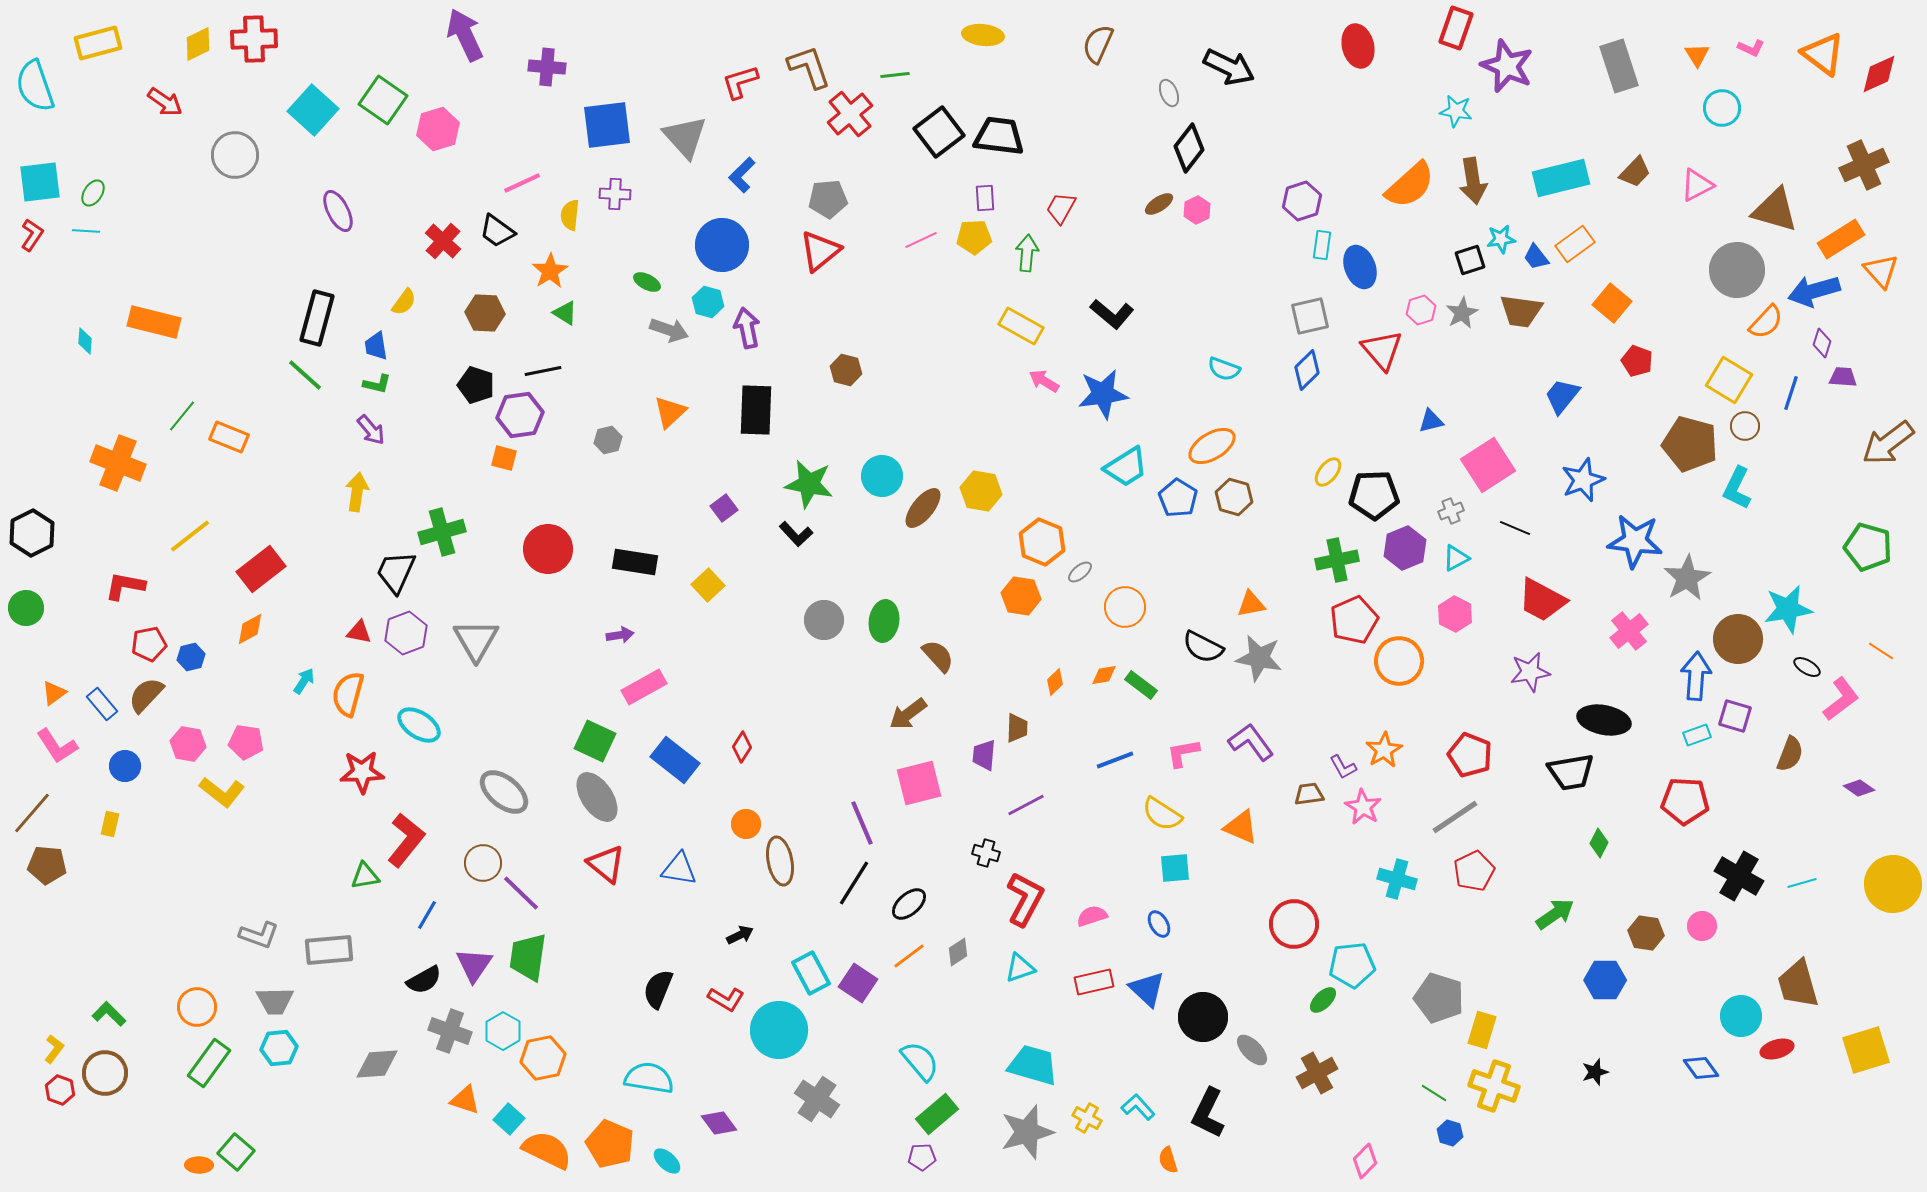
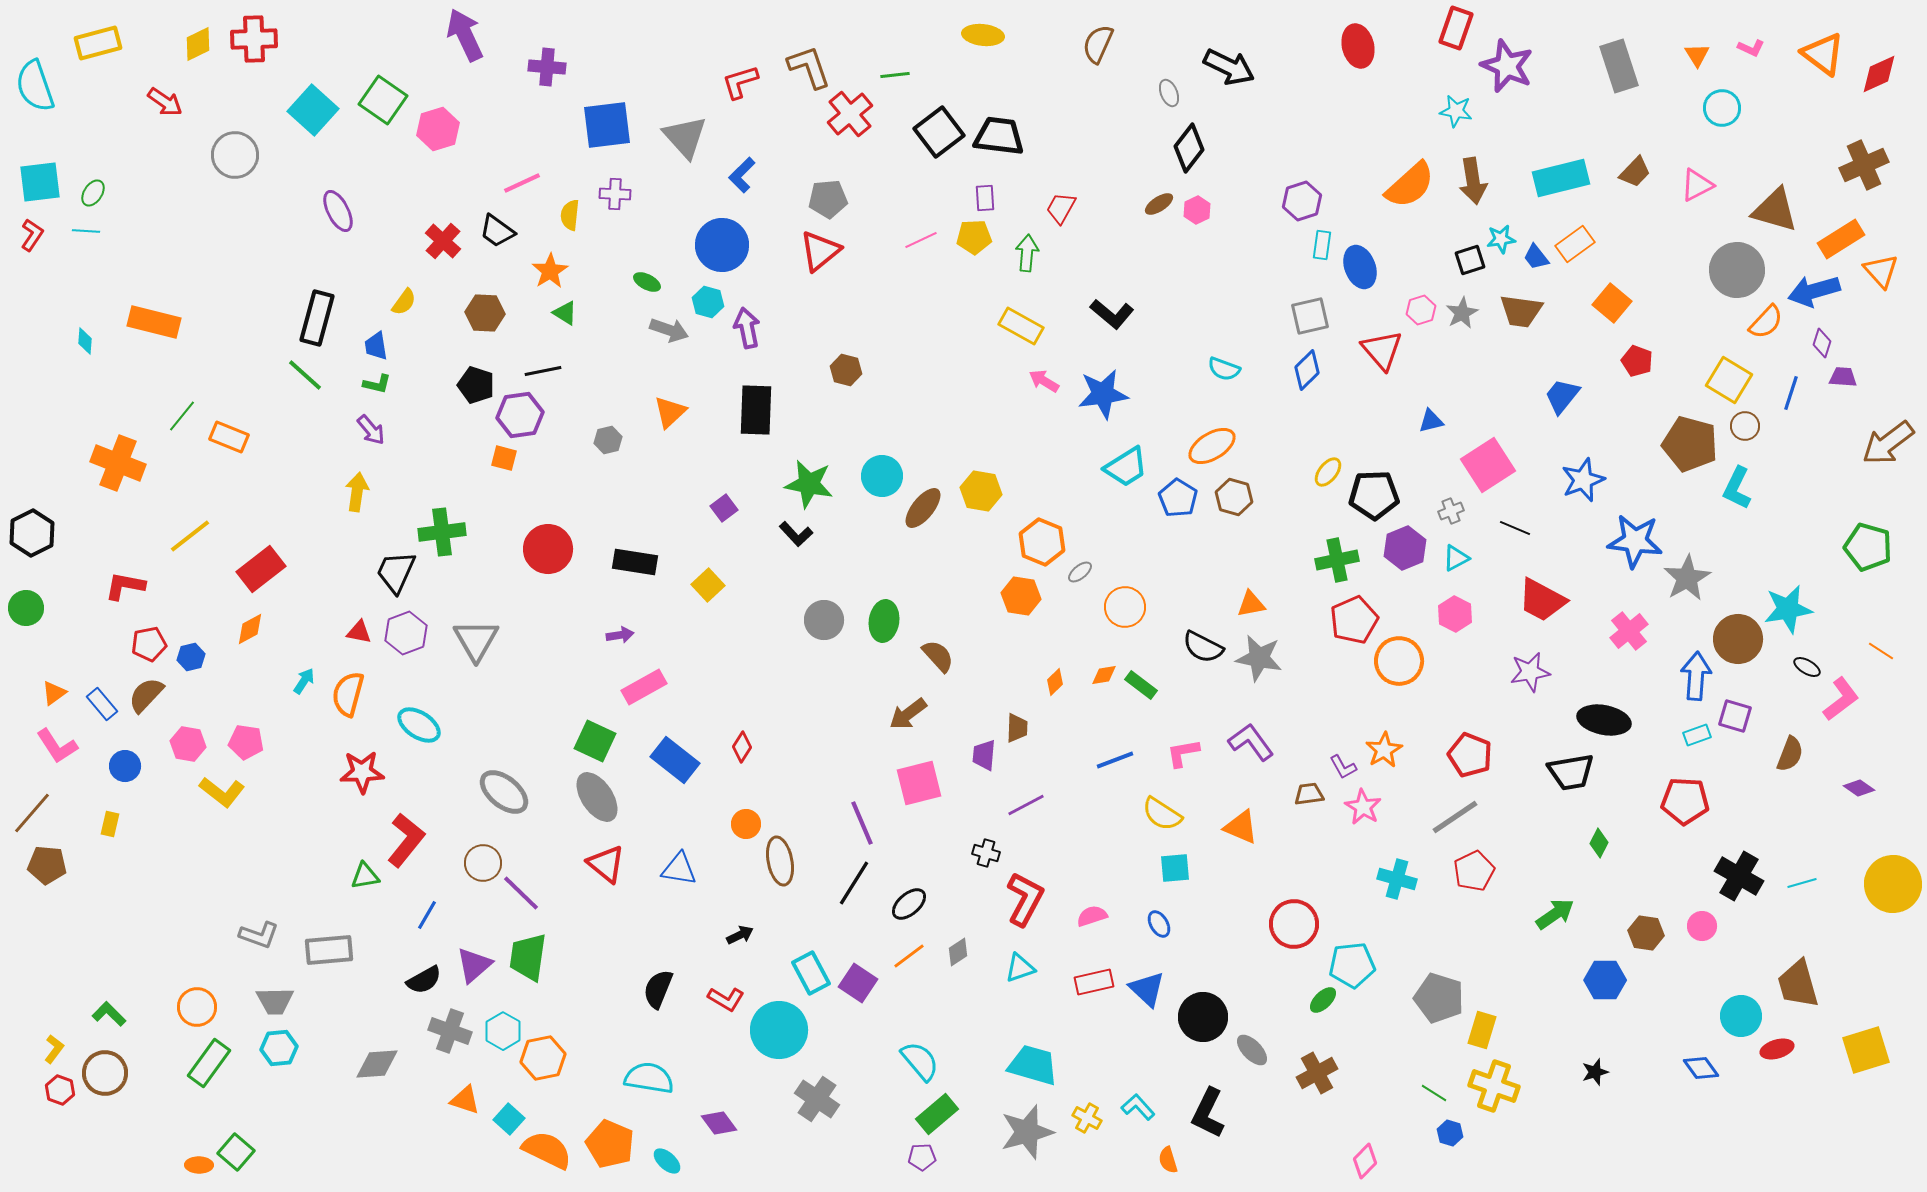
green cross at (442, 532): rotated 9 degrees clockwise
purple triangle at (474, 965): rotated 15 degrees clockwise
